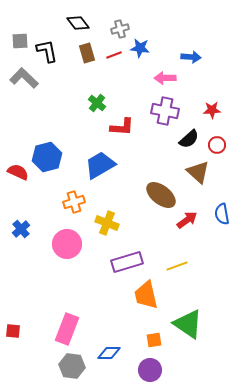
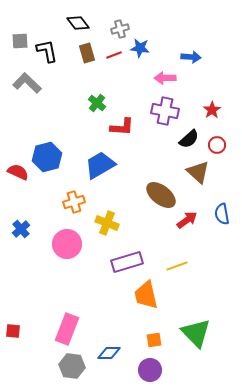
gray L-shape: moved 3 px right, 5 px down
red star: rotated 30 degrees counterclockwise
green triangle: moved 8 px right, 9 px down; rotated 12 degrees clockwise
